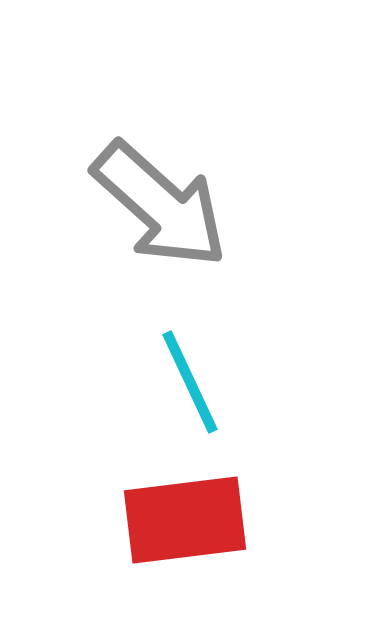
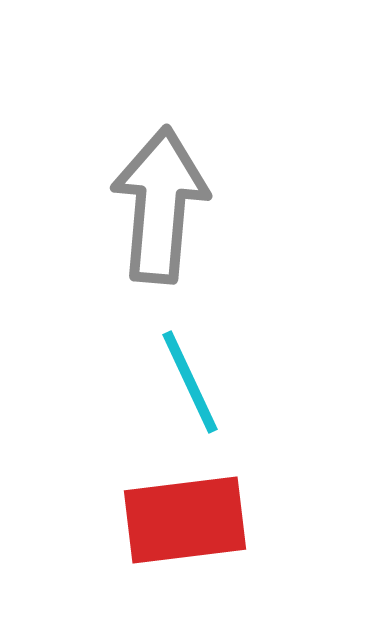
gray arrow: rotated 127 degrees counterclockwise
